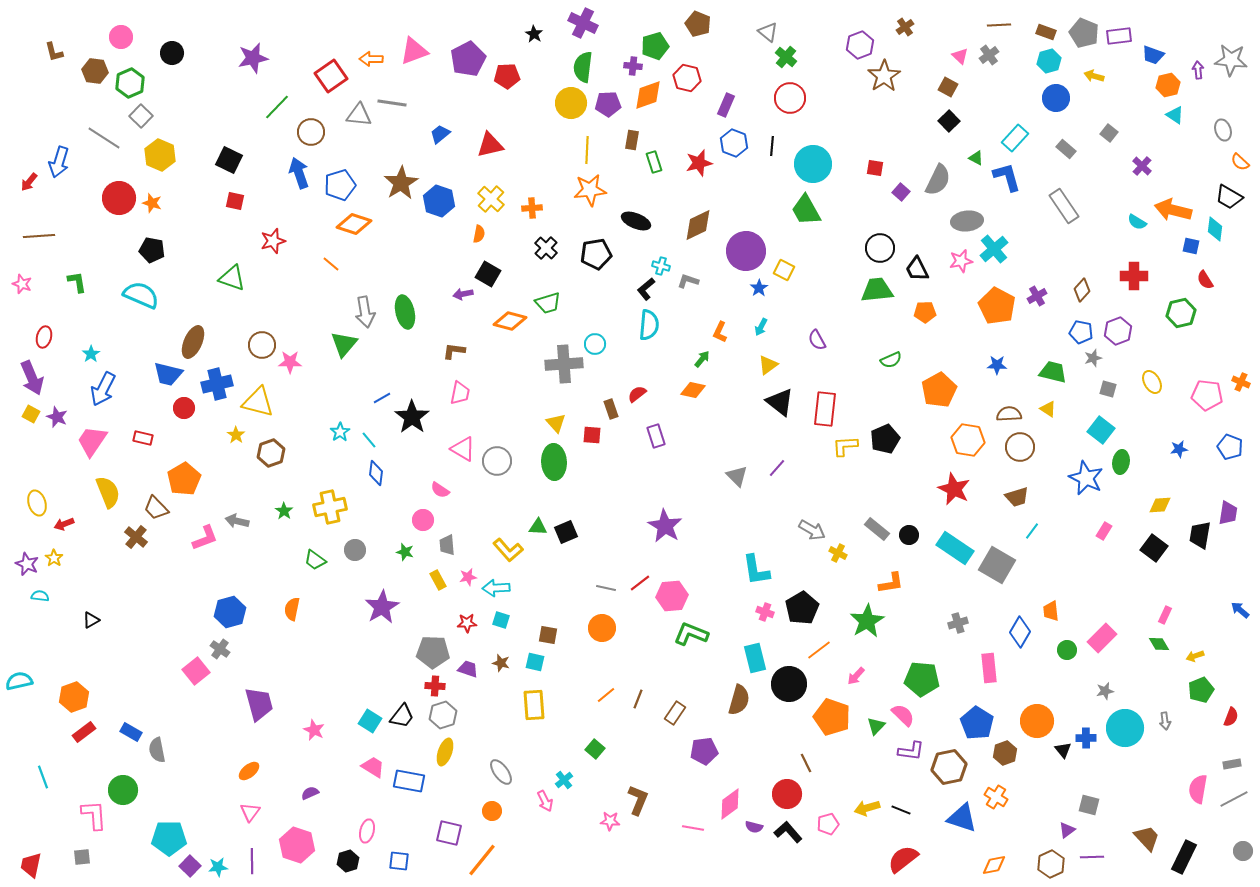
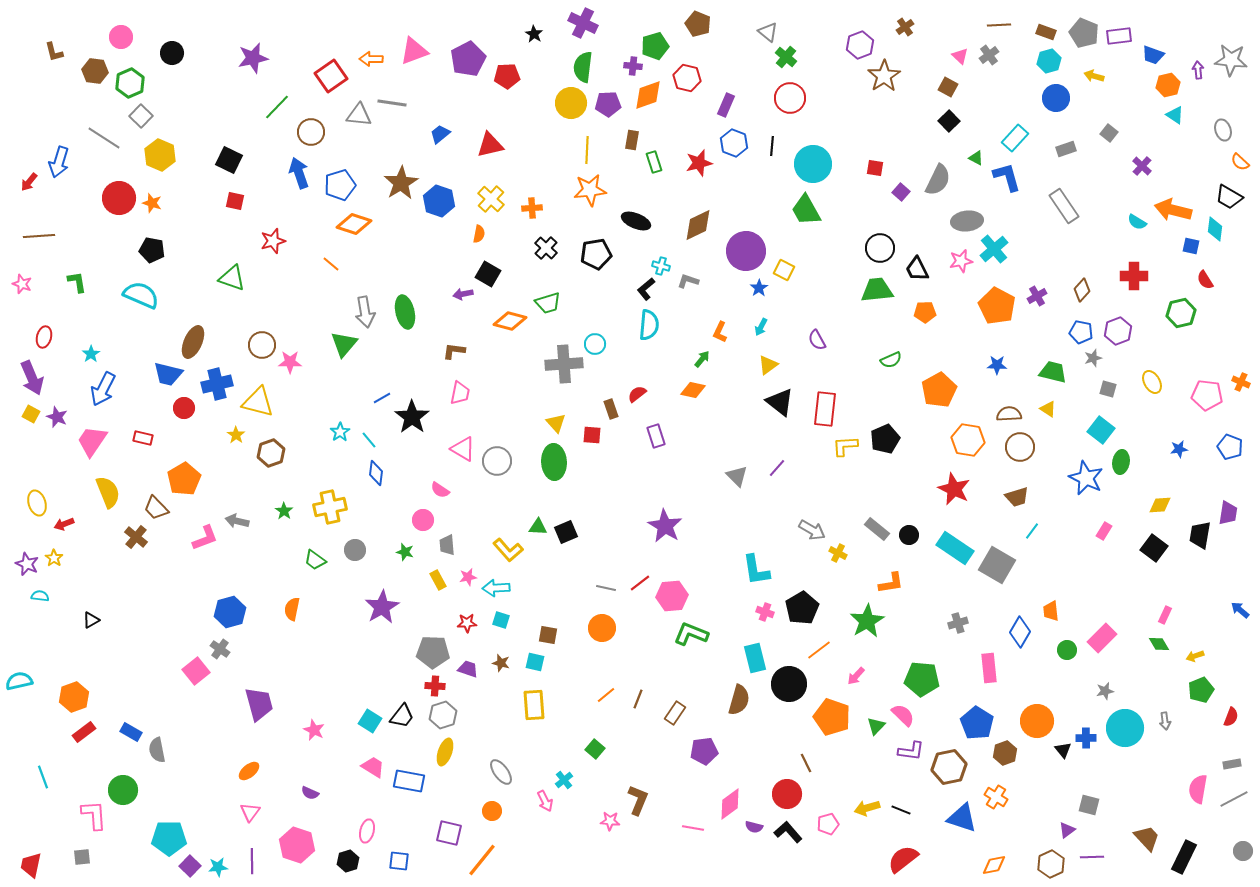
gray rectangle at (1066, 149): rotated 60 degrees counterclockwise
purple semicircle at (310, 793): rotated 132 degrees counterclockwise
